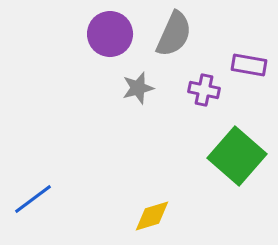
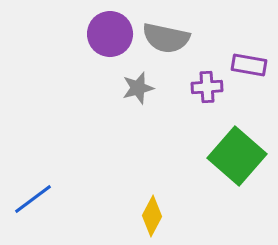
gray semicircle: moved 8 px left, 4 px down; rotated 78 degrees clockwise
purple cross: moved 3 px right, 3 px up; rotated 16 degrees counterclockwise
yellow diamond: rotated 45 degrees counterclockwise
